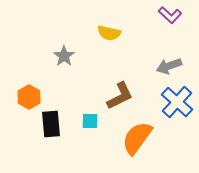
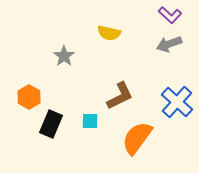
gray arrow: moved 22 px up
black rectangle: rotated 28 degrees clockwise
